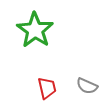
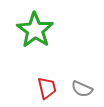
gray semicircle: moved 5 px left, 3 px down
